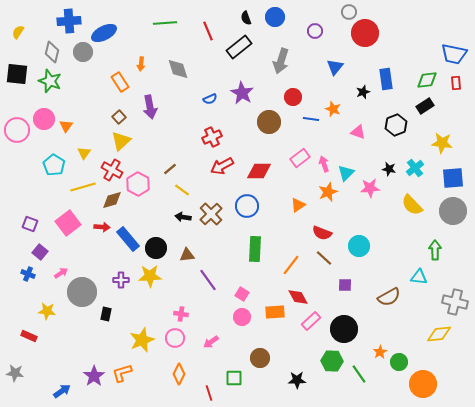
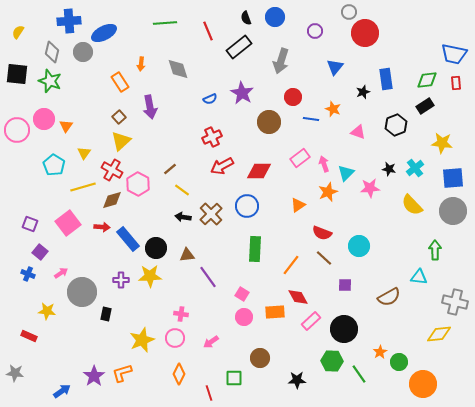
purple line at (208, 280): moved 3 px up
pink circle at (242, 317): moved 2 px right
